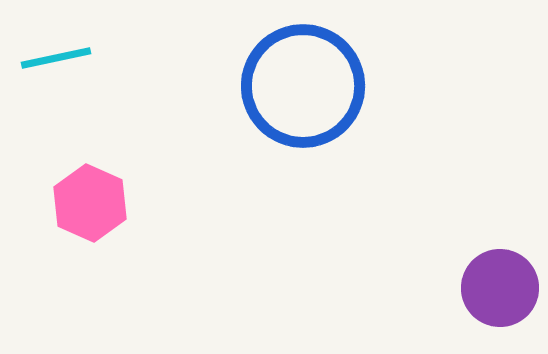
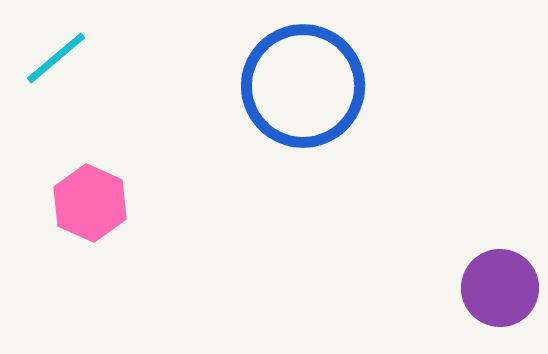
cyan line: rotated 28 degrees counterclockwise
